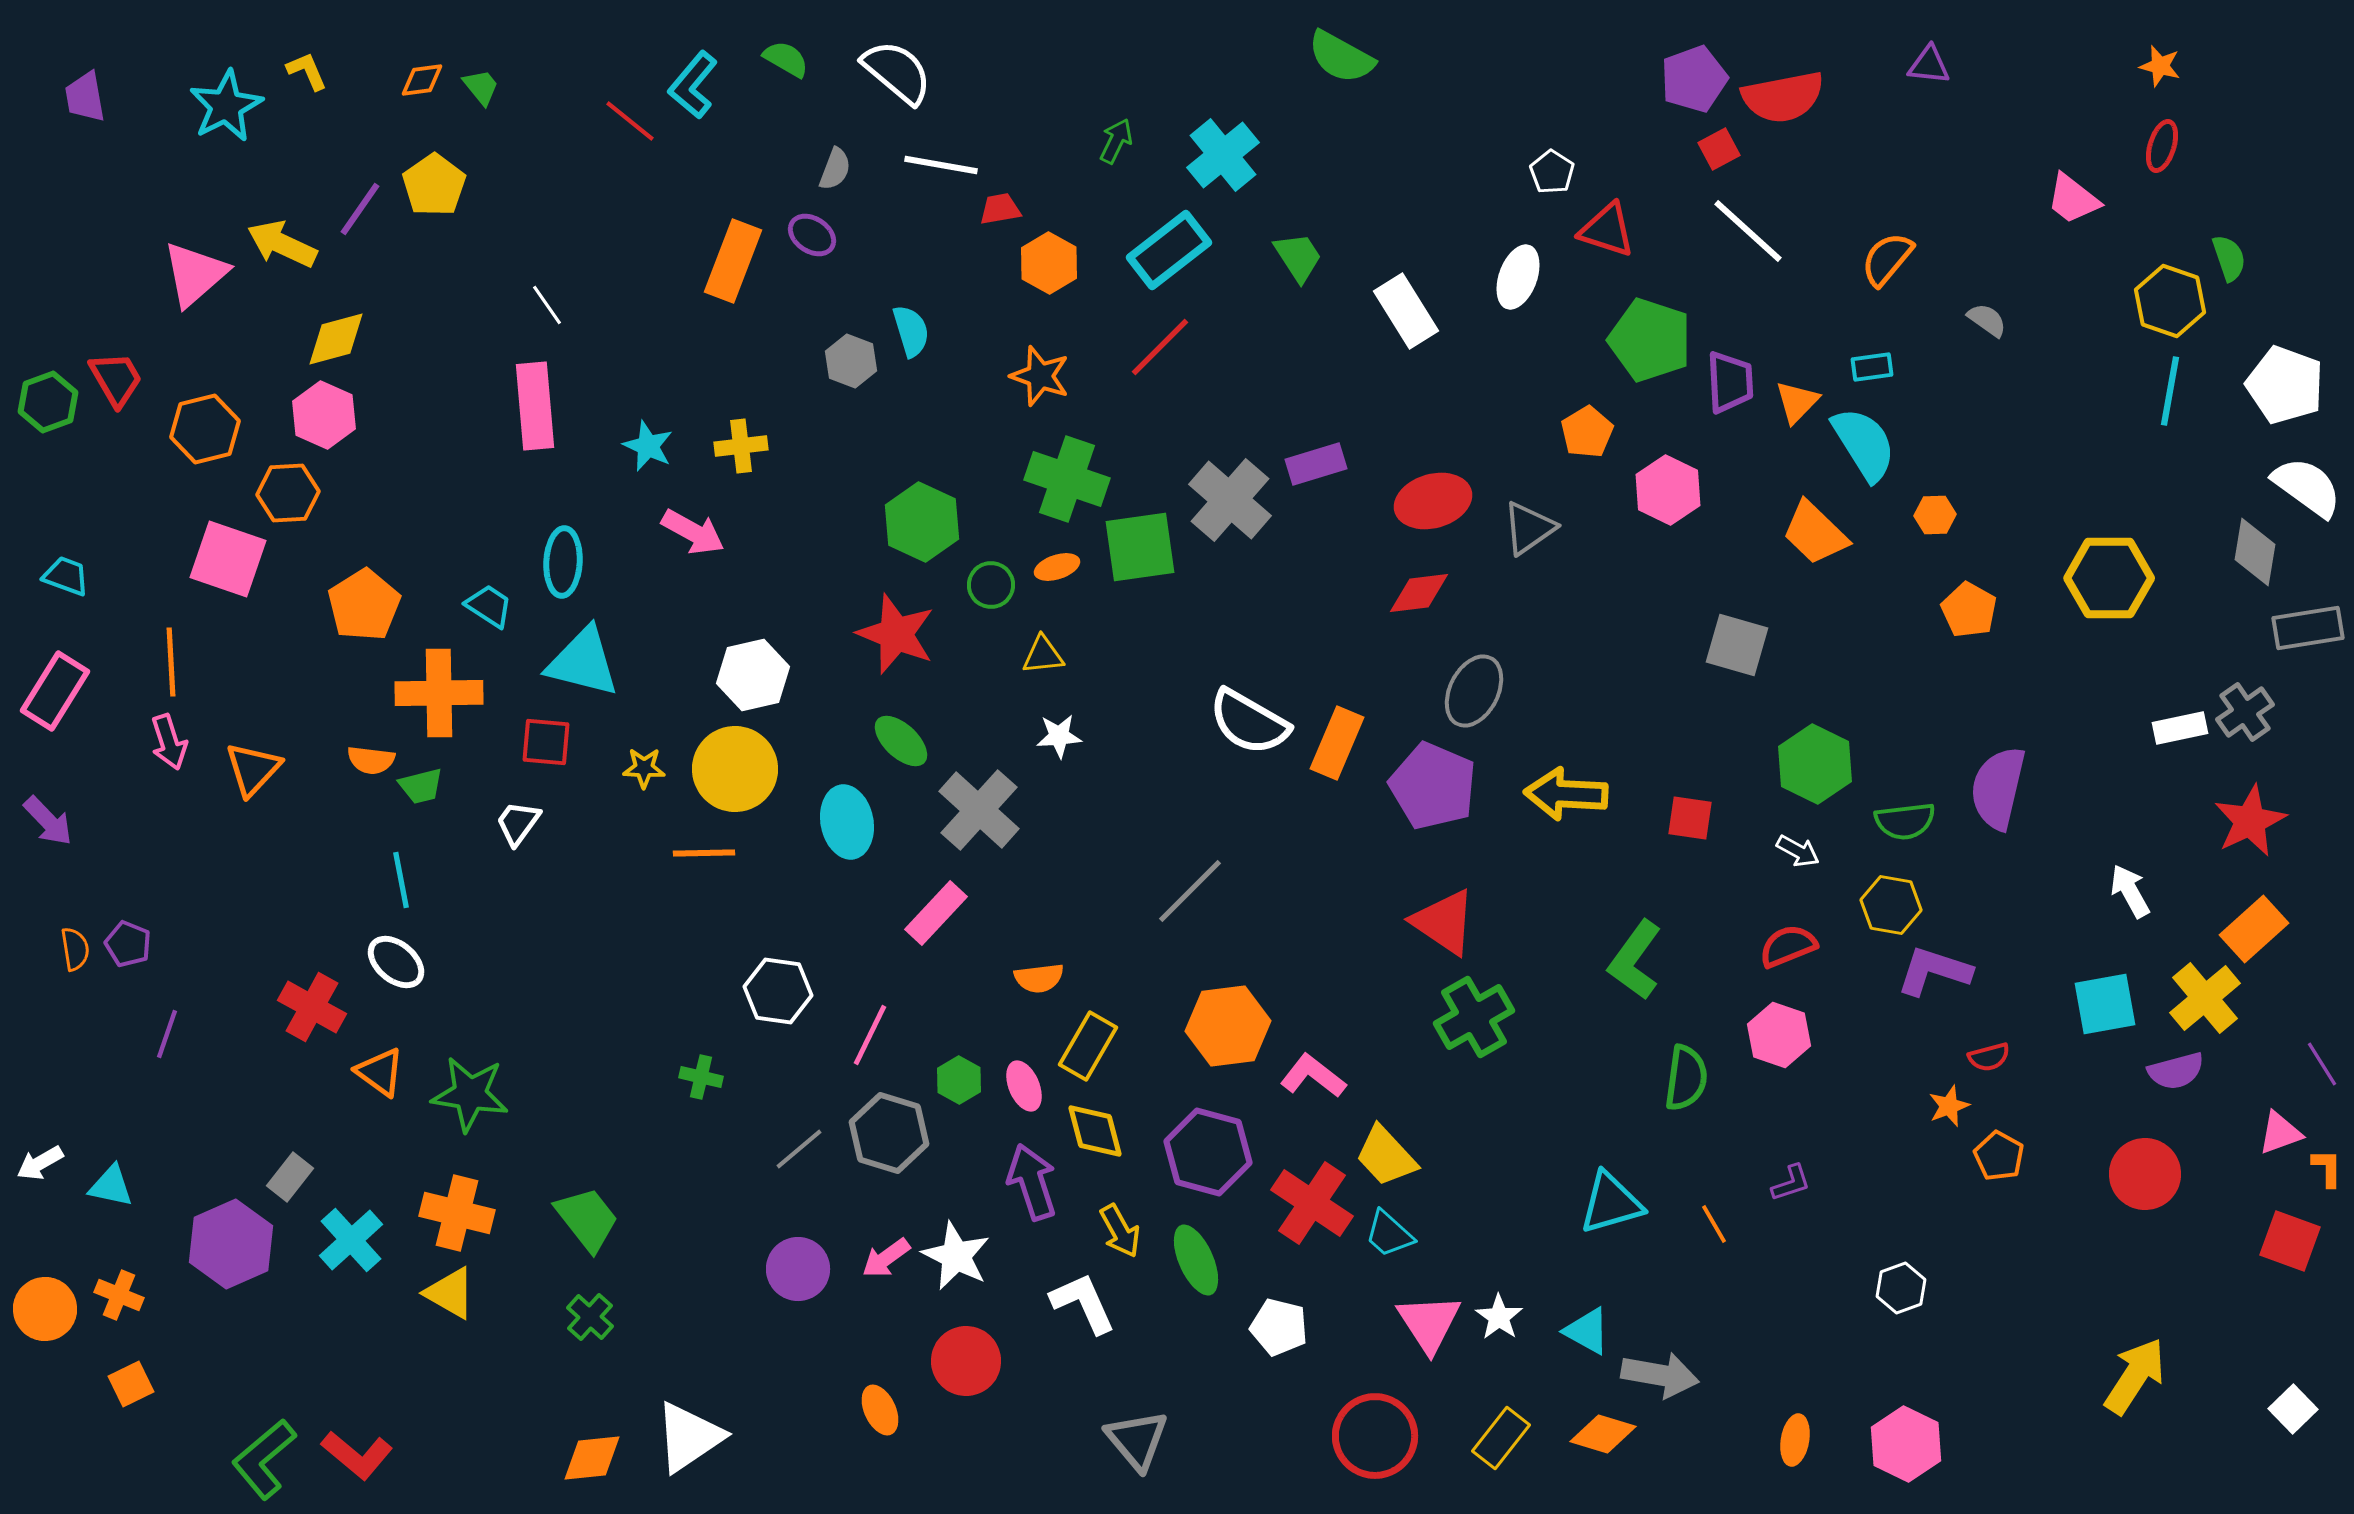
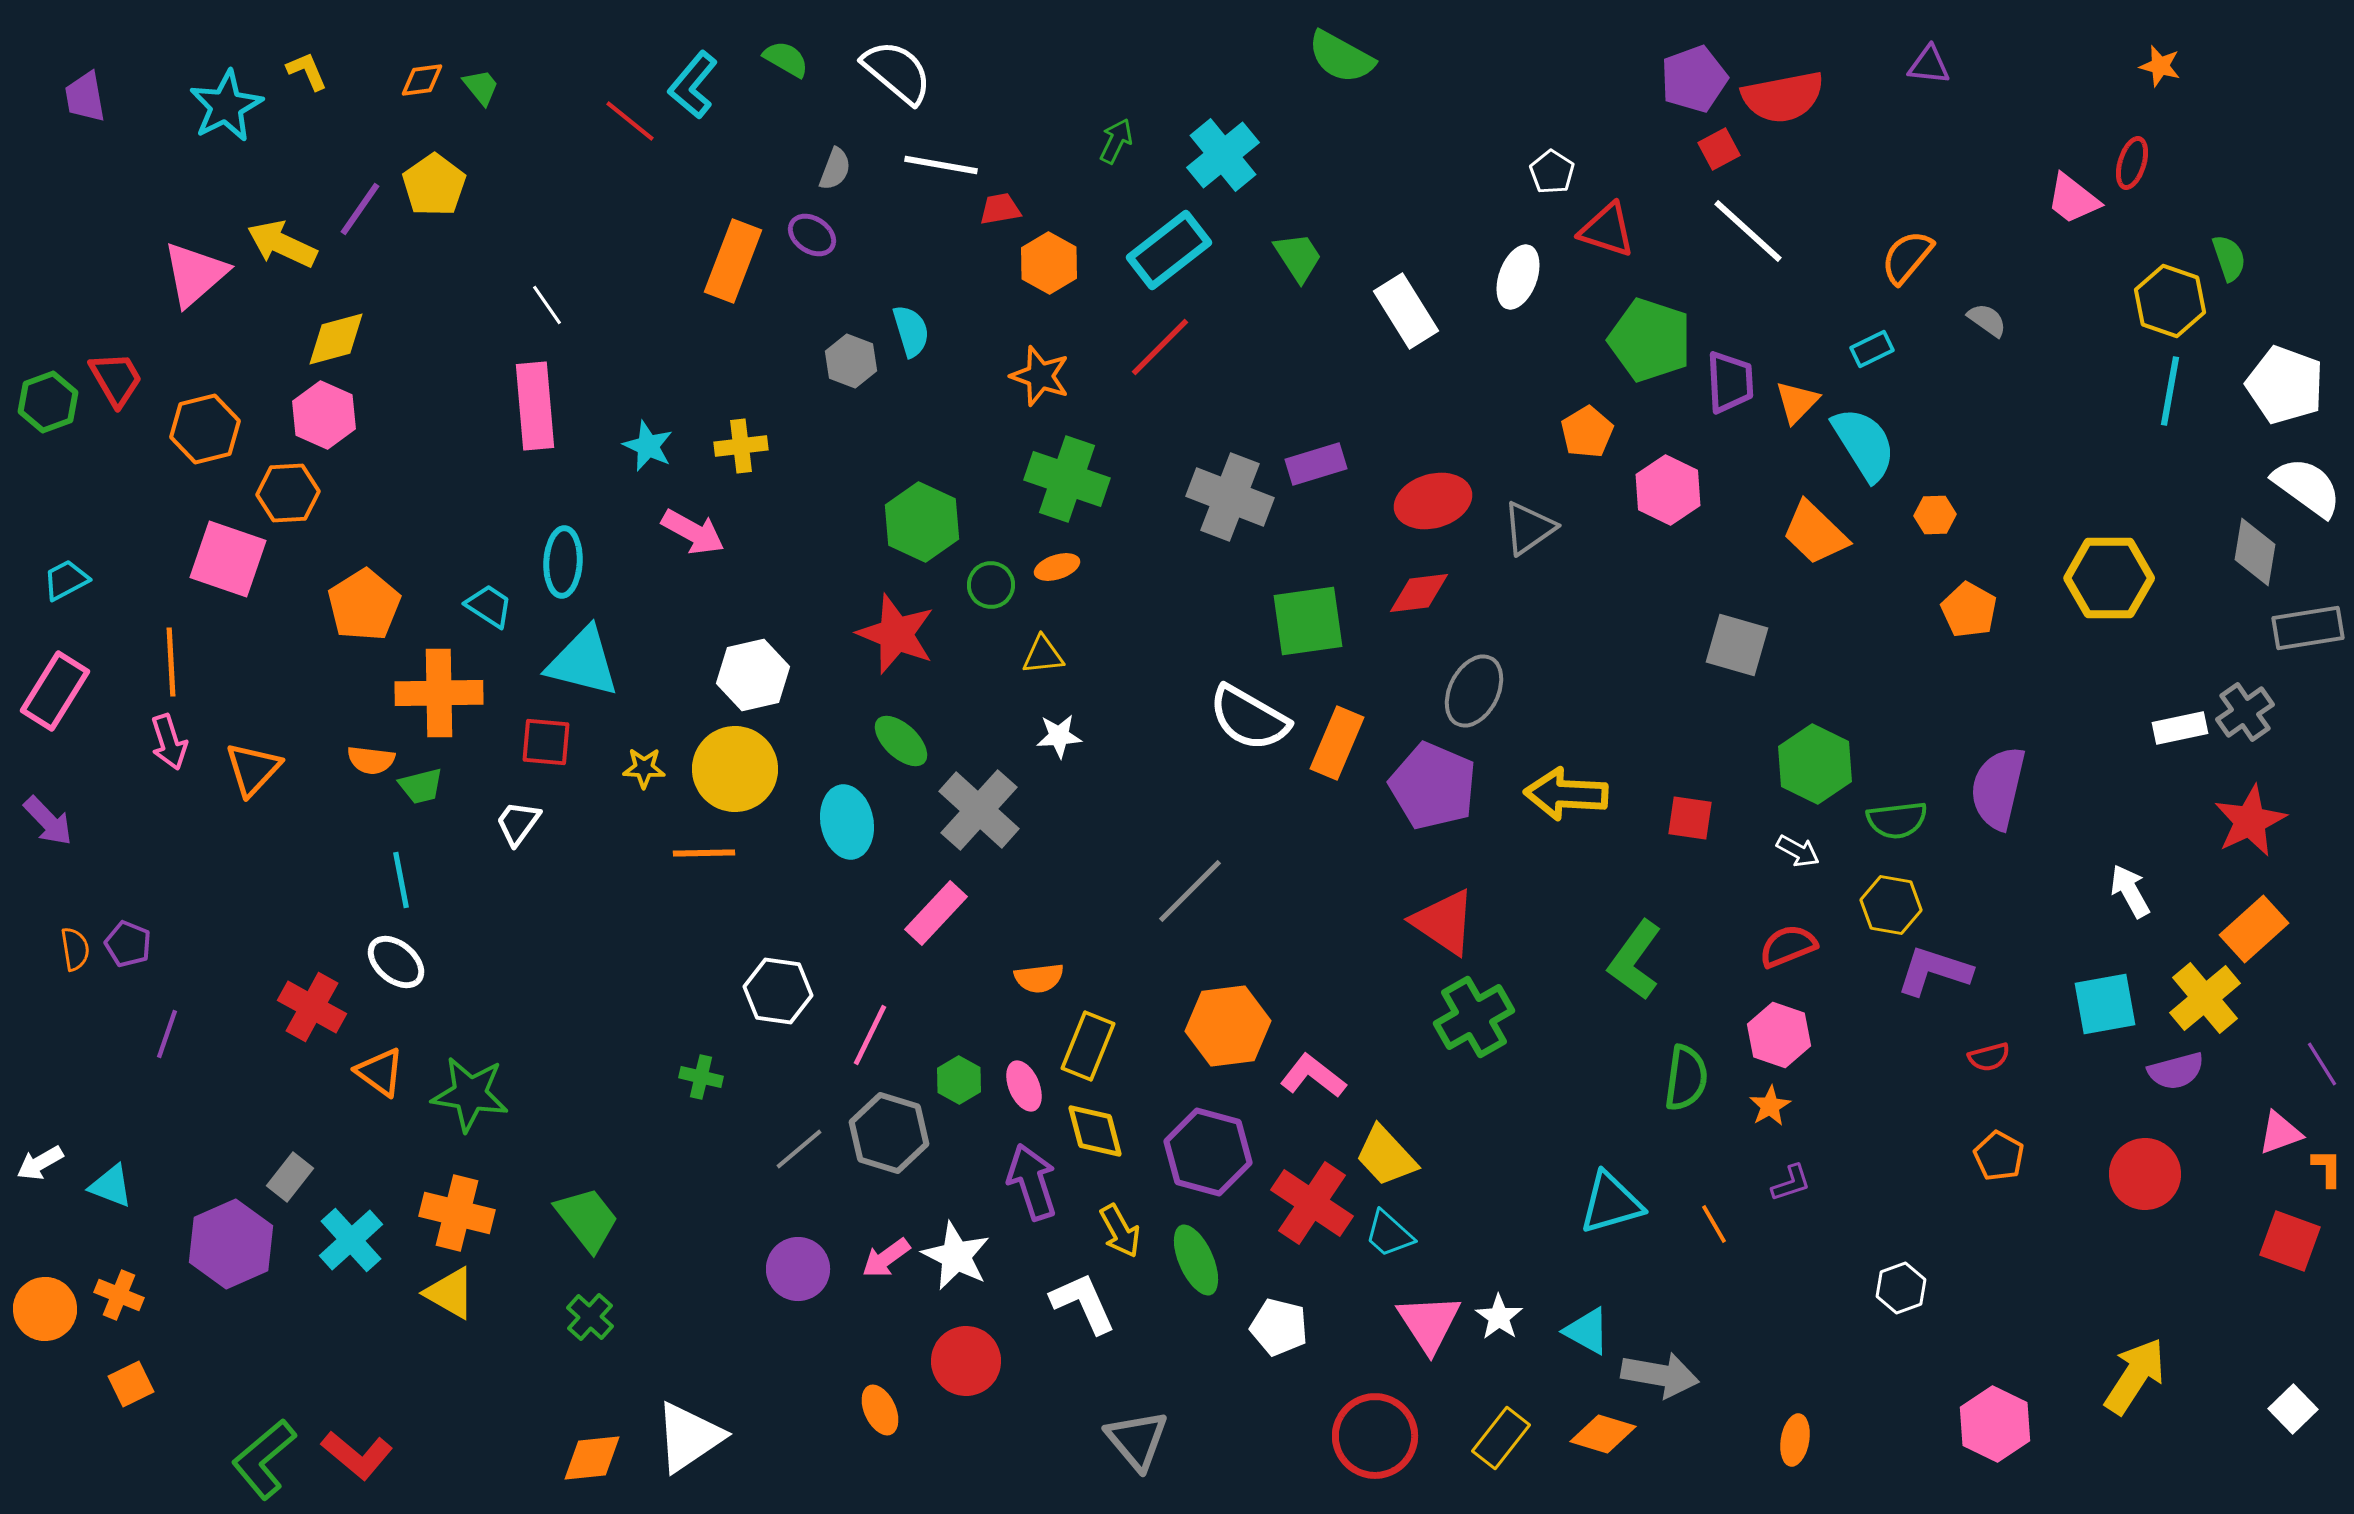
red ellipse at (2162, 146): moved 30 px left, 17 px down
orange semicircle at (1887, 259): moved 20 px right, 2 px up
cyan rectangle at (1872, 367): moved 18 px up; rotated 18 degrees counterclockwise
gray cross at (1230, 500): moved 3 px up; rotated 20 degrees counterclockwise
green square at (1140, 547): moved 168 px right, 74 px down
cyan trapezoid at (66, 576): moved 4 px down; rotated 48 degrees counterclockwise
white semicircle at (1249, 722): moved 4 px up
green semicircle at (1905, 821): moved 8 px left, 1 px up
yellow rectangle at (1088, 1046): rotated 8 degrees counterclockwise
orange star at (1949, 1106): moved 179 px left; rotated 9 degrees counterclockwise
cyan triangle at (111, 1186): rotated 9 degrees clockwise
pink hexagon at (1906, 1444): moved 89 px right, 20 px up
